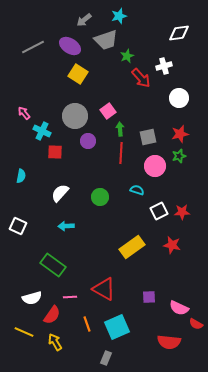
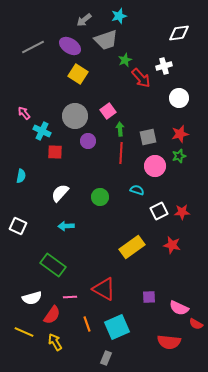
green star at (127, 56): moved 2 px left, 4 px down
